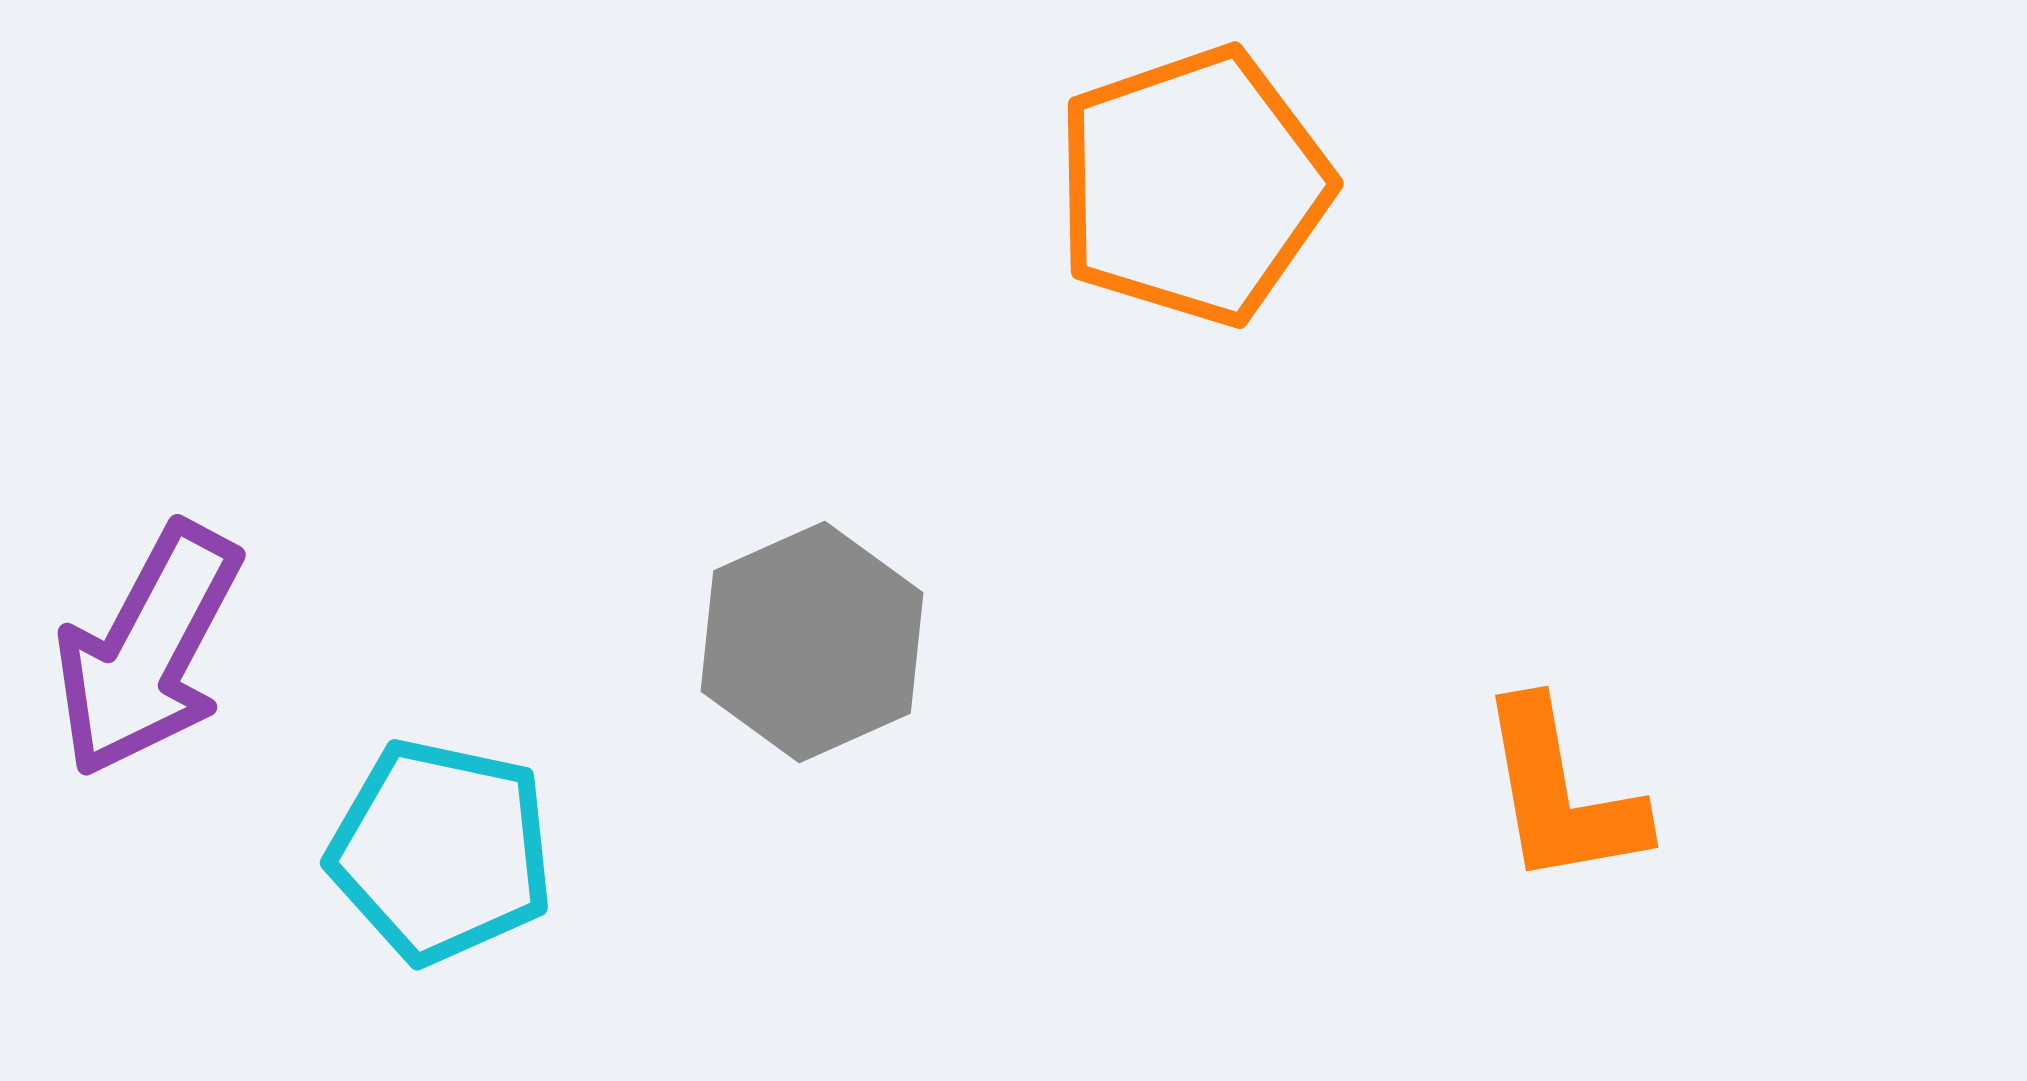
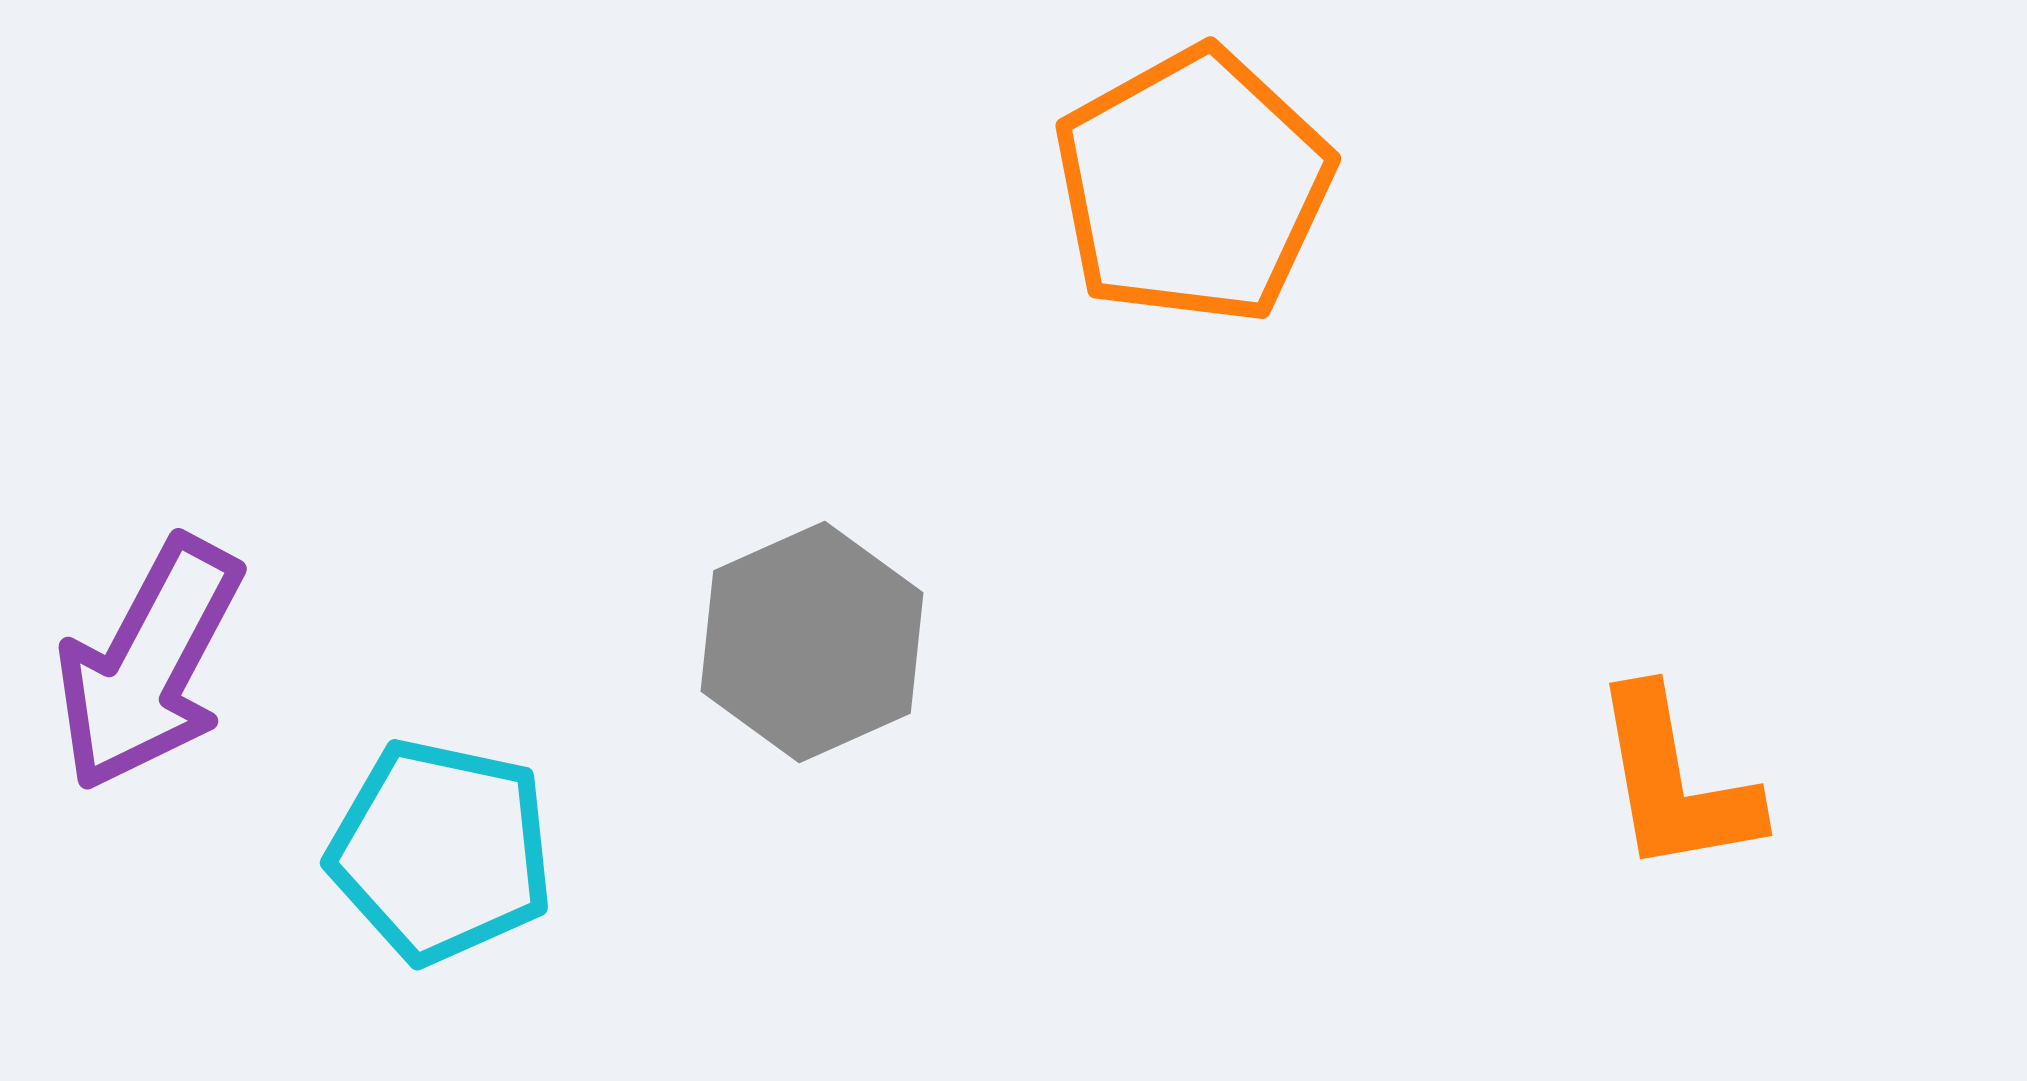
orange pentagon: rotated 10 degrees counterclockwise
purple arrow: moved 1 px right, 14 px down
orange L-shape: moved 114 px right, 12 px up
